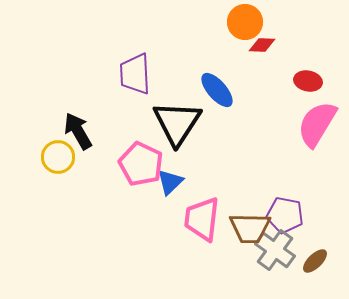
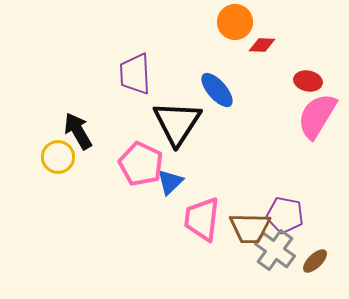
orange circle: moved 10 px left
pink semicircle: moved 8 px up
